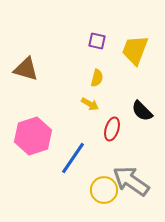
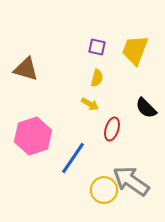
purple square: moved 6 px down
black semicircle: moved 4 px right, 3 px up
